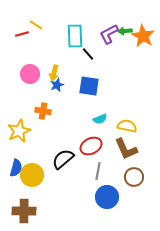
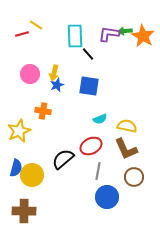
purple L-shape: rotated 35 degrees clockwise
